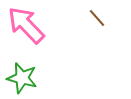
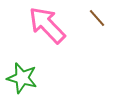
pink arrow: moved 21 px right
